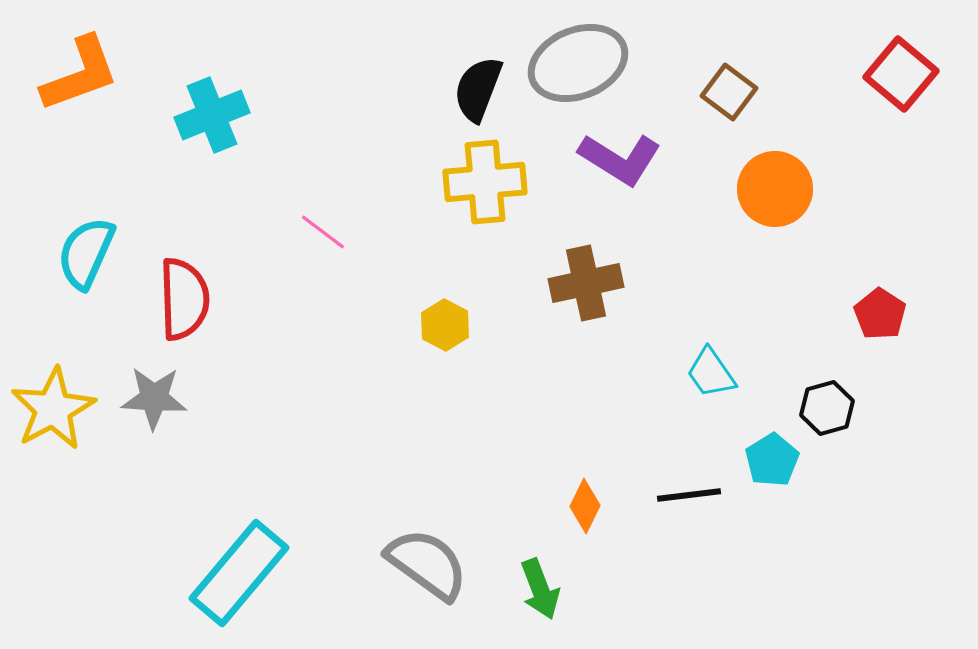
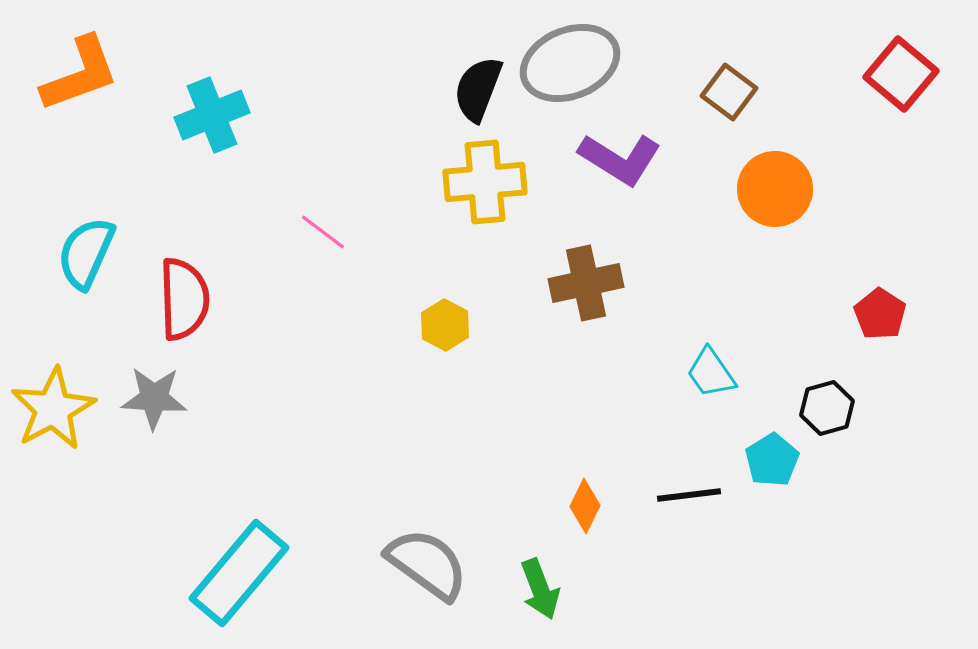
gray ellipse: moved 8 px left
